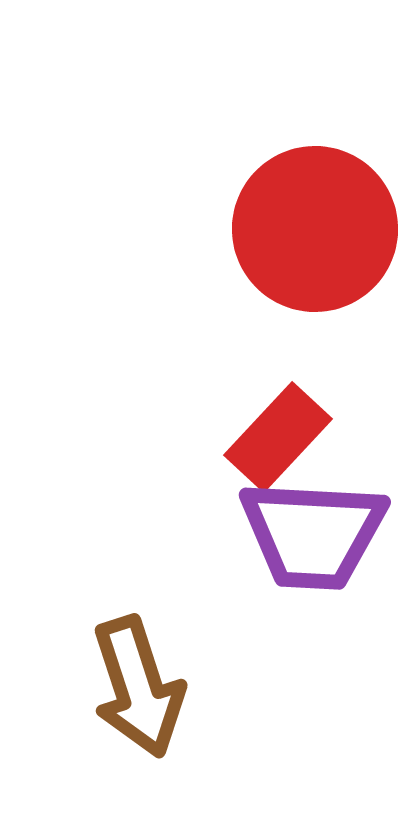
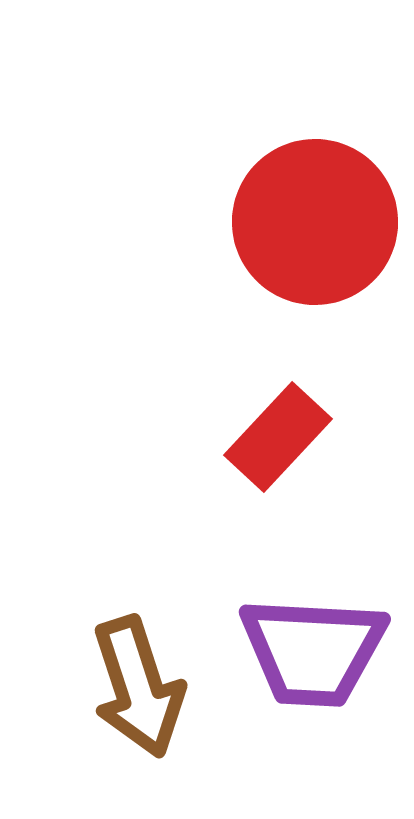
red circle: moved 7 px up
purple trapezoid: moved 117 px down
